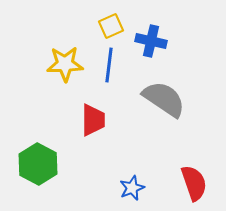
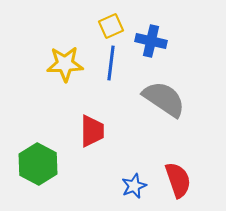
blue line: moved 2 px right, 2 px up
red trapezoid: moved 1 px left, 11 px down
red semicircle: moved 16 px left, 3 px up
blue star: moved 2 px right, 2 px up
